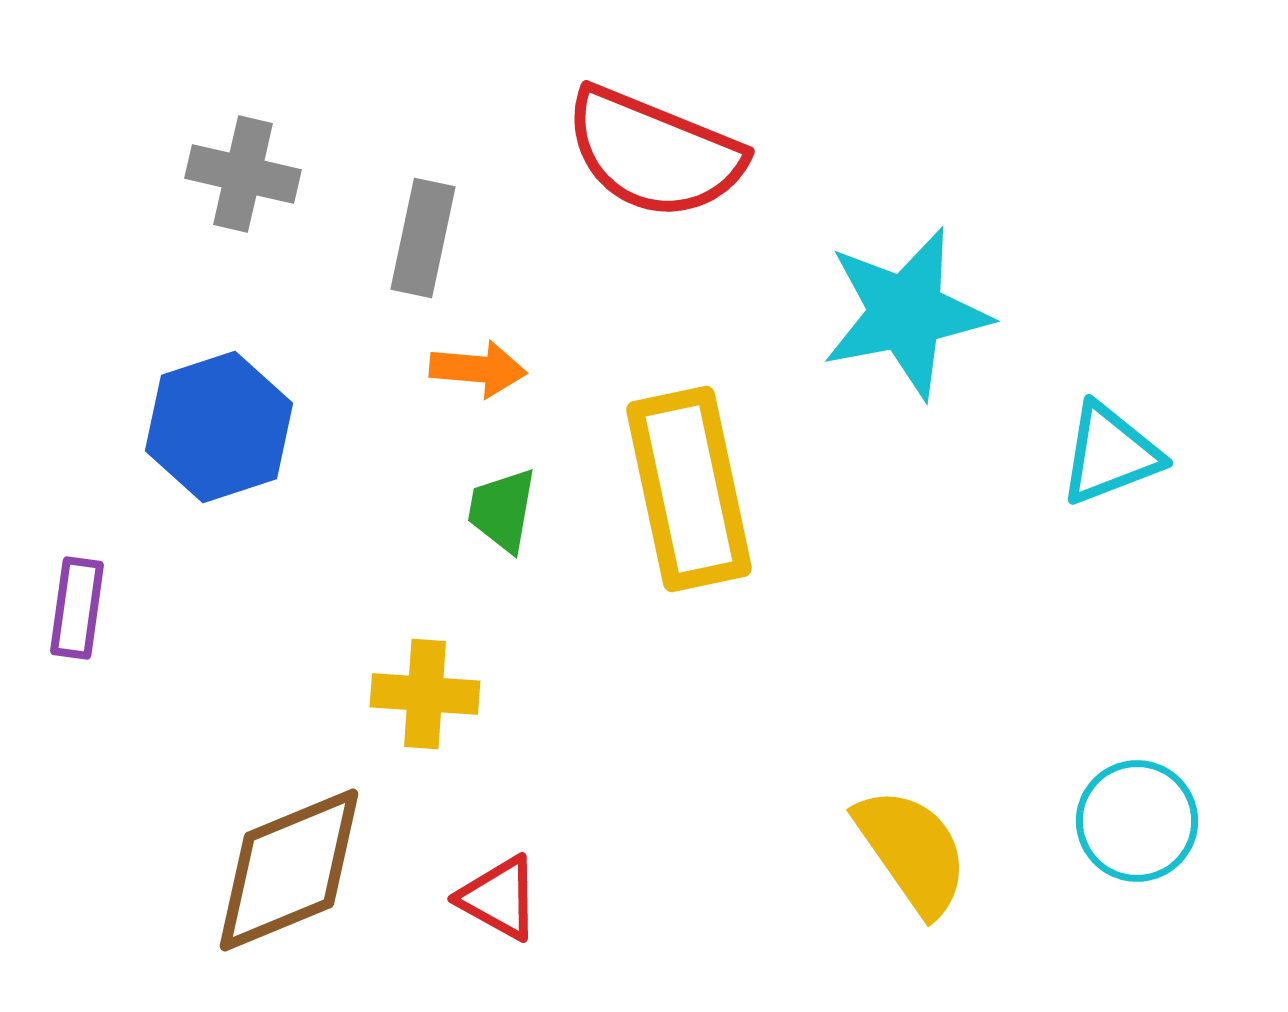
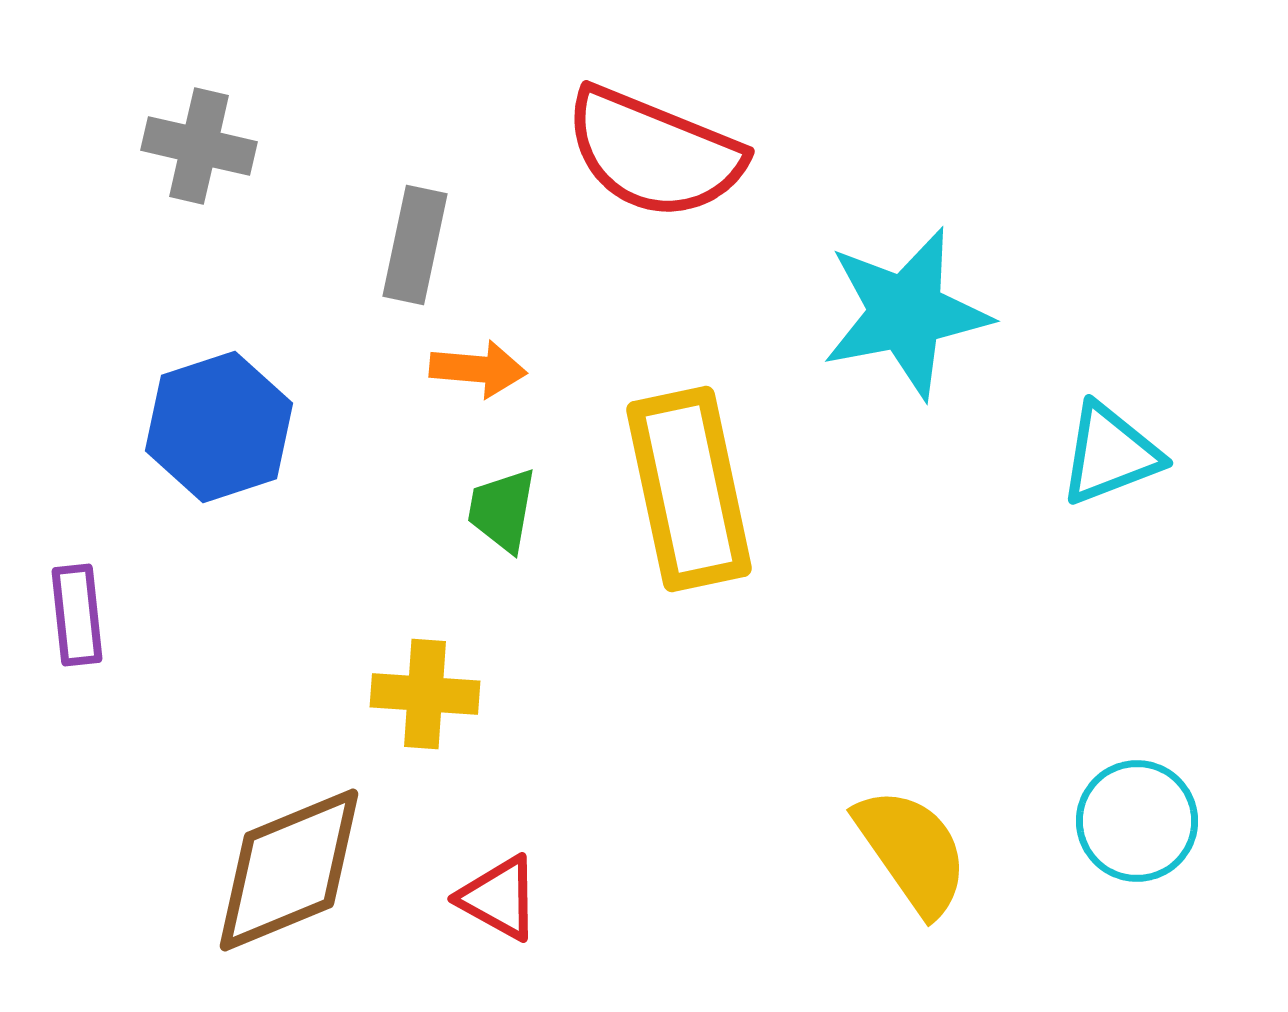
gray cross: moved 44 px left, 28 px up
gray rectangle: moved 8 px left, 7 px down
purple rectangle: moved 7 px down; rotated 14 degrees counterclockwise
